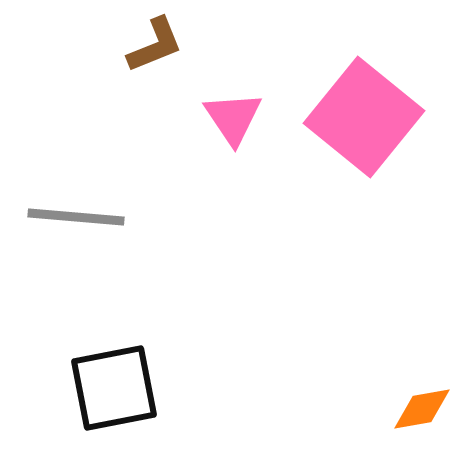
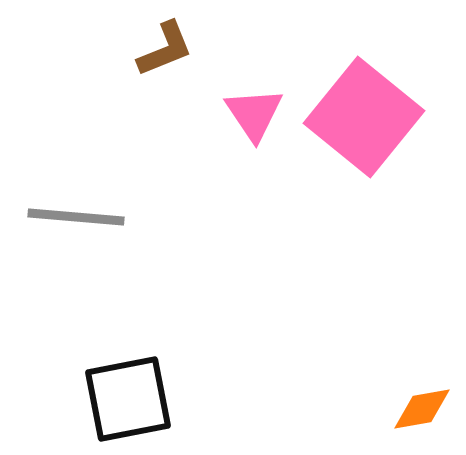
brown L-shape: moved 10 px right, 4 px down
pink triangle: moved 21 px right, 4 px up
black square: moved 14 px right, 11 px down
